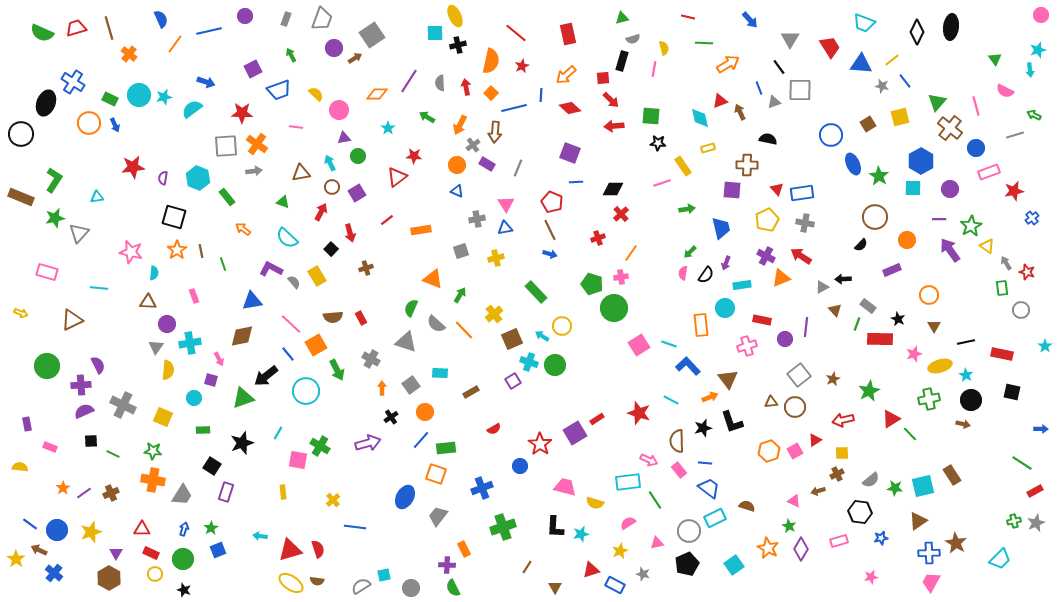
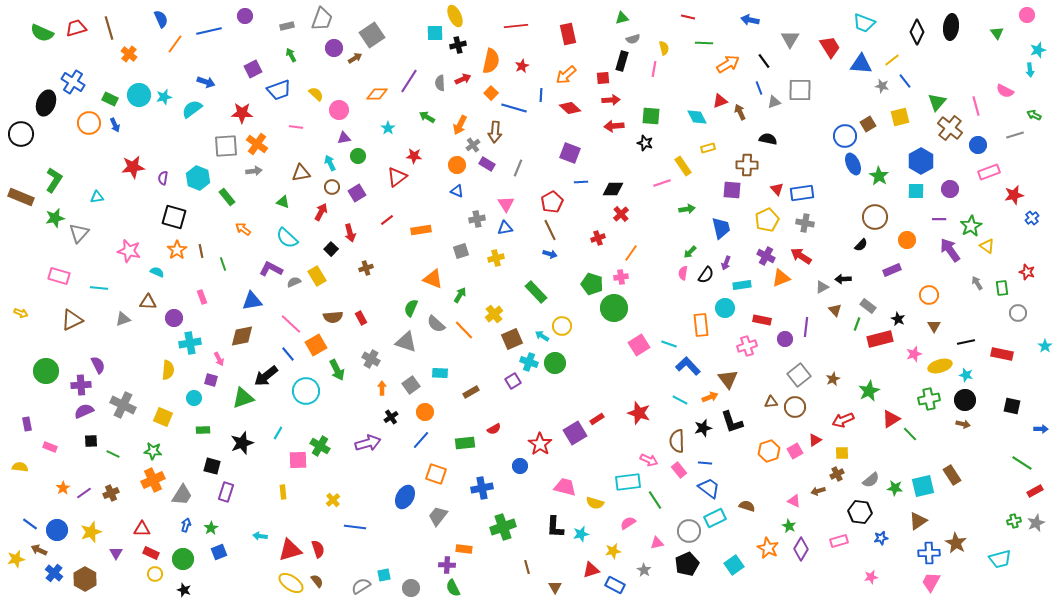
pink circle at (1041, 15): moved 14 px left
gray rectangle at (286, 19): moved 1 px right, 7 px down; rotated 56 degrees clockwise
blue arrow at (750, 20): rotated 144 degrees clockwise
red line at (516, 33): moved 7 px up; rotated 45 degrees counterclockwise
green triangle at (995, 59): moved 2 px right, 26 px up
black line at (779, 67): moved 15 px left, 6 px up
red arrow at (466, 87): moved 3 px left, 8 px up; rotated 77 degrees clockwise
red arrow at (611, 100): rotated 48 degrees counterclockwise
blue line at (514, 108): rotated 30 degrees clockwise
cyan diamond at (700, 118): moved 3 px left, 1 px up; rotated 15 degrees counterclockwise
blue circle at (831, 135): moved 14 px right, 1 px down
black star at (658, 143): moved 13 px left; rotated 14 degrees clockwise
blue circle at (976, 148): moved 2 px right, 3 px up
blue line at (576, 182): moved 5 px right
cyan square at (913, 188): moved 3 px right, 3 px down
red star at (1014, 191): moved 4 px down
red pentagon at (552, 202): rotated 20 degrees clockwise
pink star at (131, 252): moved 2 px left, 1 px up
gray arrow at (1006, 263): moved 29 px left, 20 px down
pink rectangle at (47, 272): moved 12 px right, 4 px down
cyan semicircle at (154, 273): moved 3 px right, 1 px up; rotated 72 degrees counterclockwise
gray semicircle at (294, 282): rotated 72 degrees counterclockwise
pink rectangle at (194, 296): moved 8 px right, 1 px down
gray circle at (1021, 310): moved 3 px left, 3 px down
purple circle at (167, 324): moved 7 px right, 6 px up
red rectangle at (880, 339): rotated 15 degrees counterclockwise
gray triangle at (156, 347): moved 33 px left, 28 px up; rotated 35 degrees clockwise
green circle at (555, 365): moved 2 px up
green circle at (47, 366): moved 1 px left, 5 px down
cyan star at (966, 375): rotated 16 degrees counterclockwise
black square at (1012, 392): moved 14 px down
cyan line at (671, 400): moved 9 px right
black circle at (971, 400): moved 6 px left
red arrow at (843, 420): rotated 10 degrees counterclockwise
green rectangle at (446, 448): moved 19 px right, 5 px up
pink square at (298, 460): rotated 12 degrees counterclockwise
black square at (212, 466): rotated 18 degrees counterclockwise
orange cross at (153, 480): rotated 35 degrees counterclockwise
blue cross at (482, 488): rotated 10 degrees clockwise
blue arrow at (184, 529): moved 2 px right, 4 px up
orange rectangle at (464, 549): rotated 56 degrees counterclockwise
blue square at (218, 550): moved 1 px right, 2 px down
yellow star at (620, 551): moved 7 px left; rotated 14 degrees clockwise
yellow star at (16, 559): rotated 24 degrees clockwise
cyan trapezoid at (1000, 559): rotated 30 degrees clockwise
brown line at (527, 567): rotated 48 degrees counterclockwise
gray star at (643, 574): moved 1 px right, 4 px up; rotated 16 degrees clockwise
brown hexagon at (109, 578): moved 24 px left, 1 px down
brown semicircle at (317, 581): rotated 136 degrees counterclockwise
